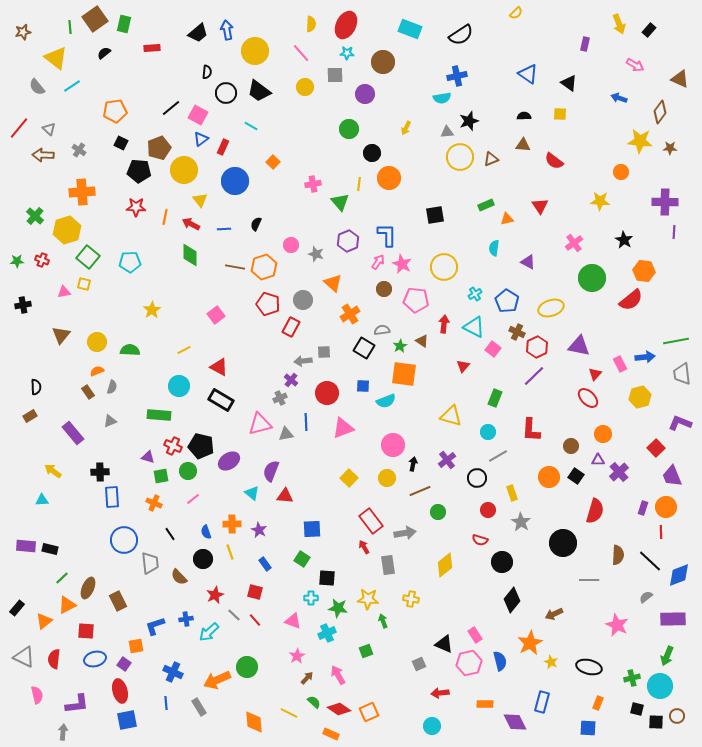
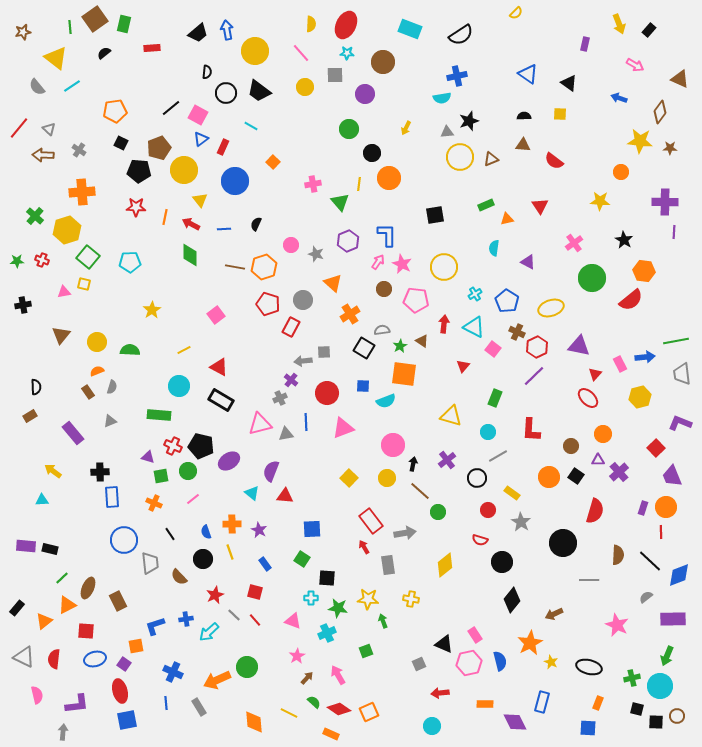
brown line at (420, 491): rotated 65 degrees clockwise
yellow rectangle at (512, 493): rotated 35 degrees counterclockwise
